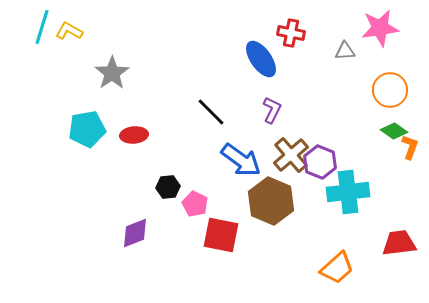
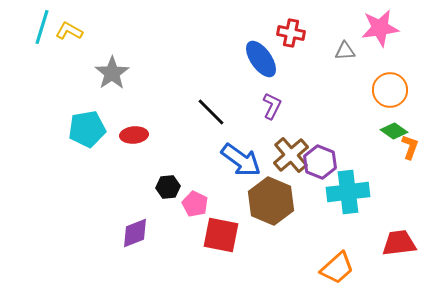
purple L-shape: moved 4 px up
